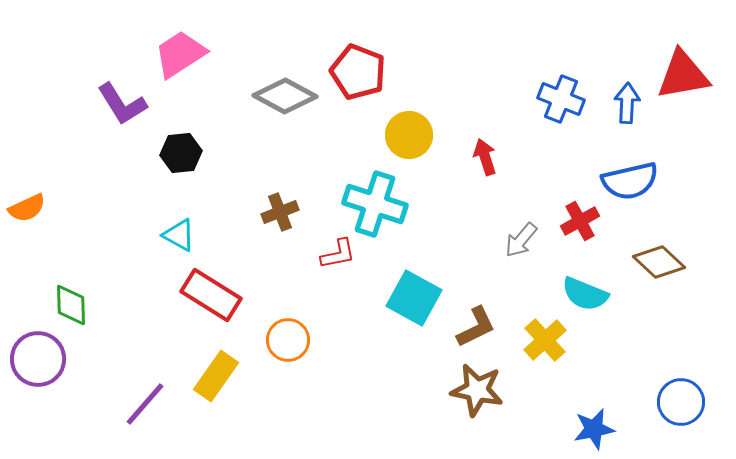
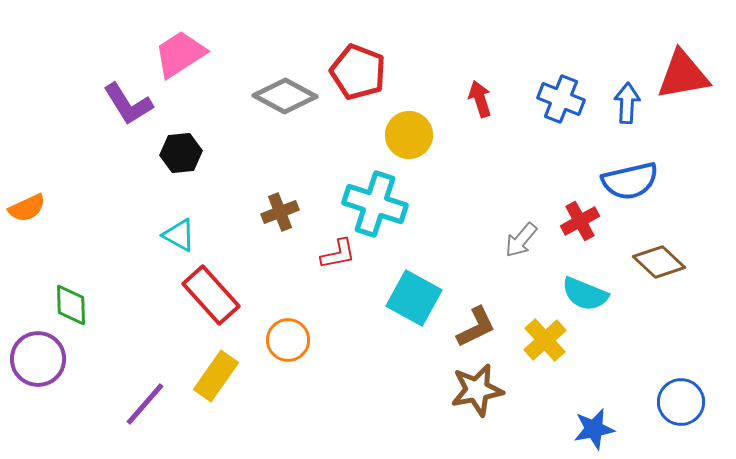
purple L-shape: moved 6 px right
red arrow: moved 5 px left, 58 px up
red rectangle: rotated 16 degrees clockwise
brown star: rotated 22 degrees counterclockwise
